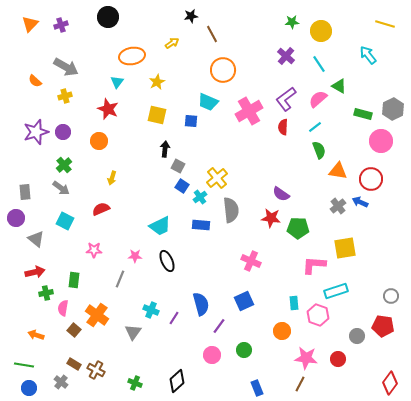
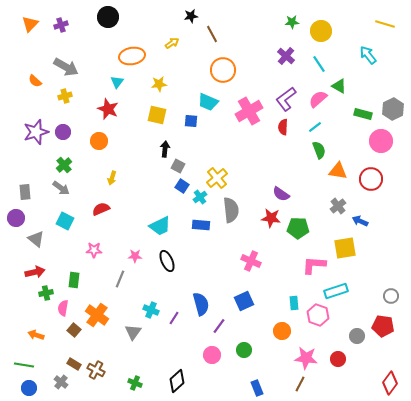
yellow star at (157, 82): moved 2 px right, 2 px down; rotated 21 degrees clockwise
blue arrow at (360, 202): moved 19 px down
